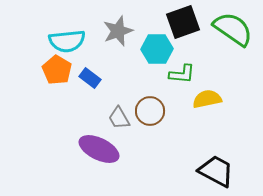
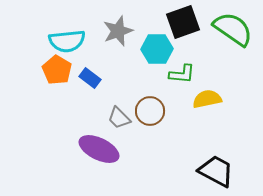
gray trapezoid: rotated 15 degrees counterclockwise
